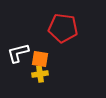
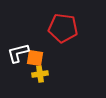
orange square: moved 5 px left, 1 px up
